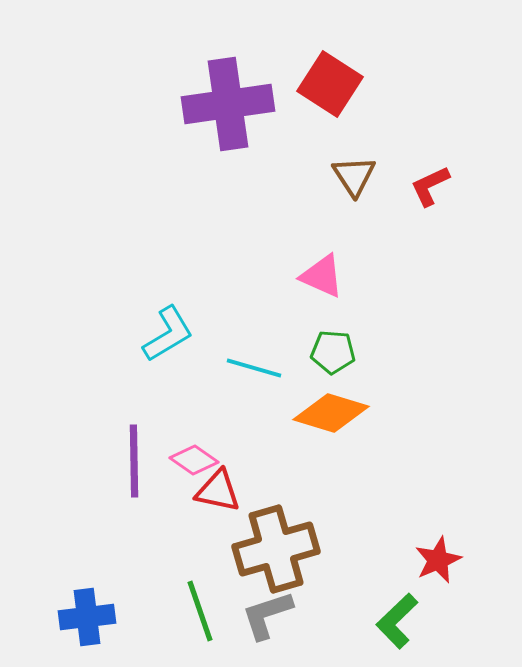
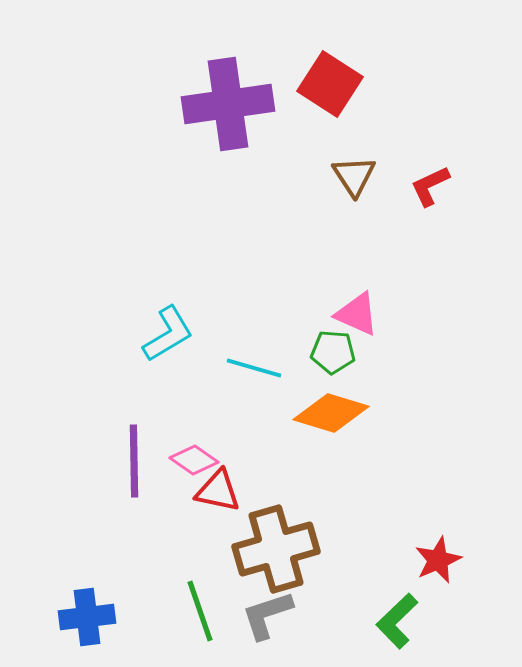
pink triangle: moved 35 px right, 38 px down
